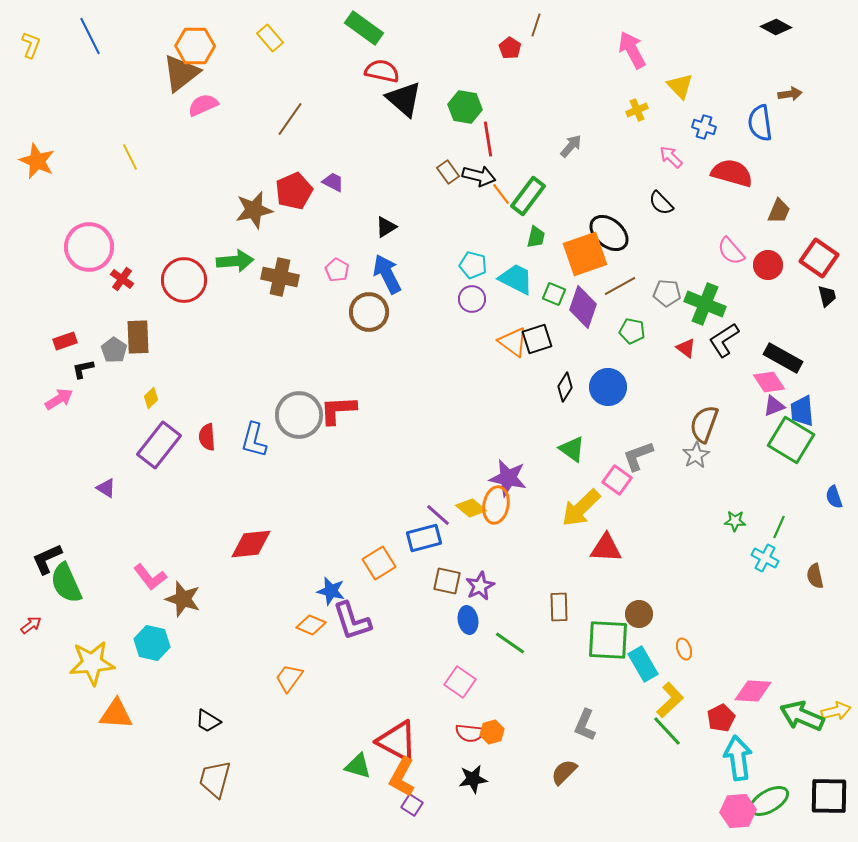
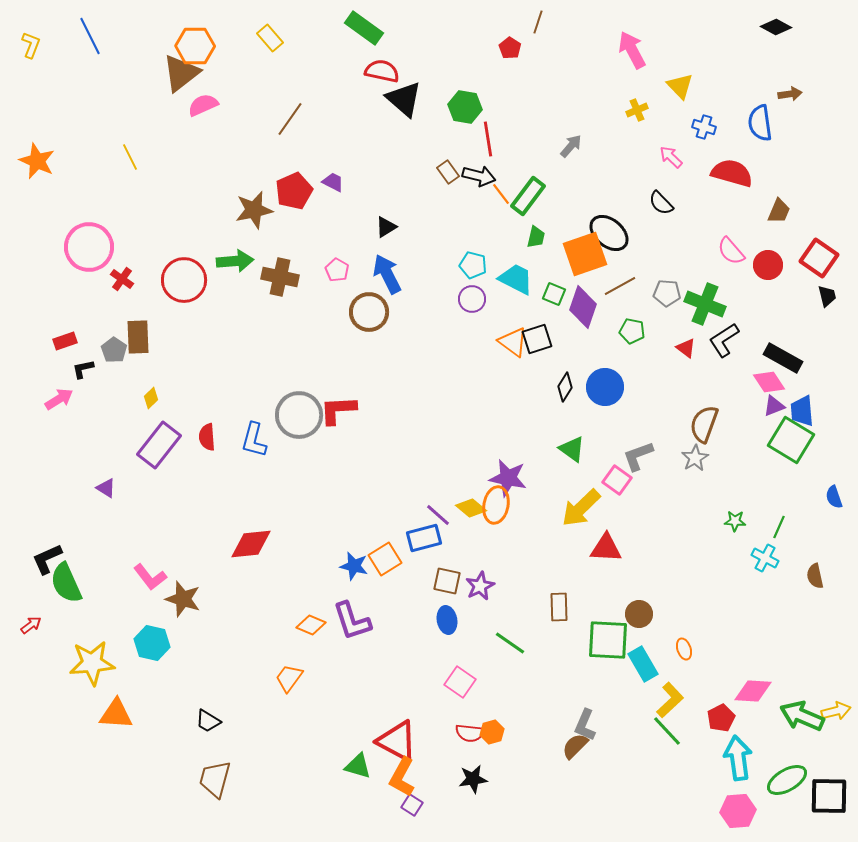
brown line at (536, 25): moved 2 px right, 3 px up
blue circle at (608, 387): moved 3 px left
gray star at (696, 455): moved 1 px left, 3 px down
orange square at (379, 563): moved 6 px right, 4 px up
blue star at (331, 591): moved 23 px right, 25 px up
blue ellipse at (468, 620): moved 21 px left
brown semicircle at (564, 772): moved 11 px right, 26 px up
green ellipse at (769, 801): moved 18 px right, 21 px up
